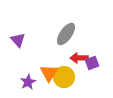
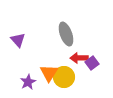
gray ellipse: rotated 55 degrees counterclockwise
purple square: rotated 16 degrees counterclockwise
